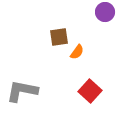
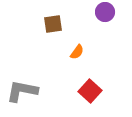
brown square: moved 6 px left, 13 px up
